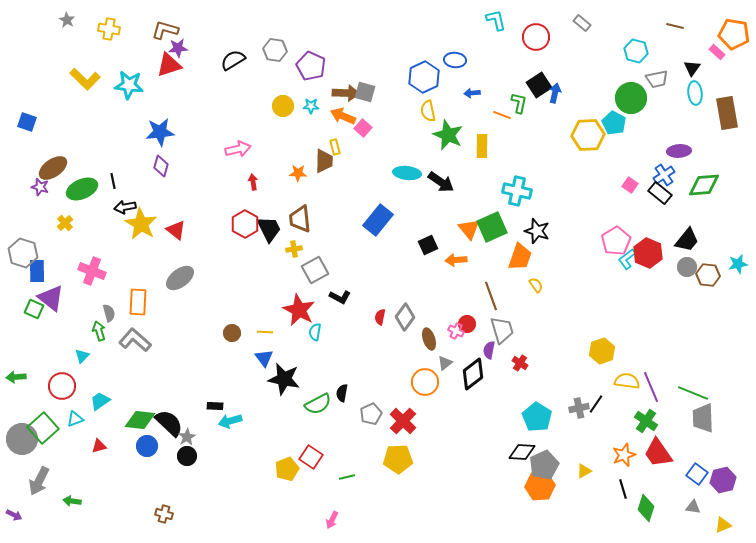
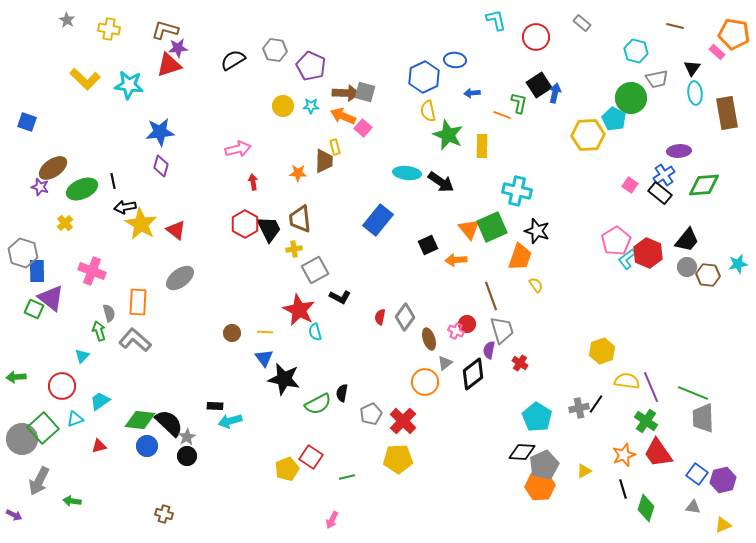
cyan pentagon at (614, 123): moved 4 px up
cyan semicircle at (315, 332): rotated 24 degrees counterclockwise
